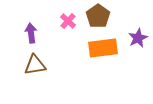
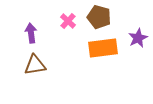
brown pentagon: moved 1 px right, 1 px down; rotated 20 degrees counterclockwise
